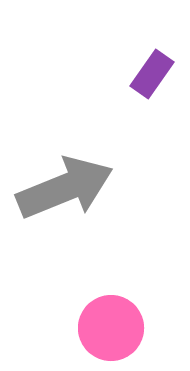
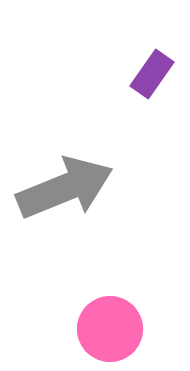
pink circle: moved 1 px left, 1 px down
